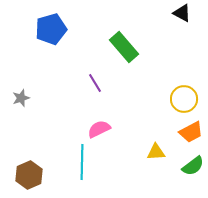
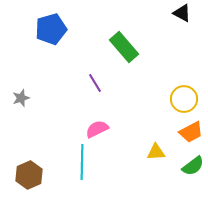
pink semicircle: moved 2 px left
